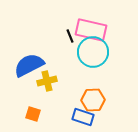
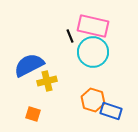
pink rectangle: moved 2 px right, 4 px up
orange hexagon: rotated 20 degrees clockwise
blue rectangle: moved 28 px right, 6 px up
